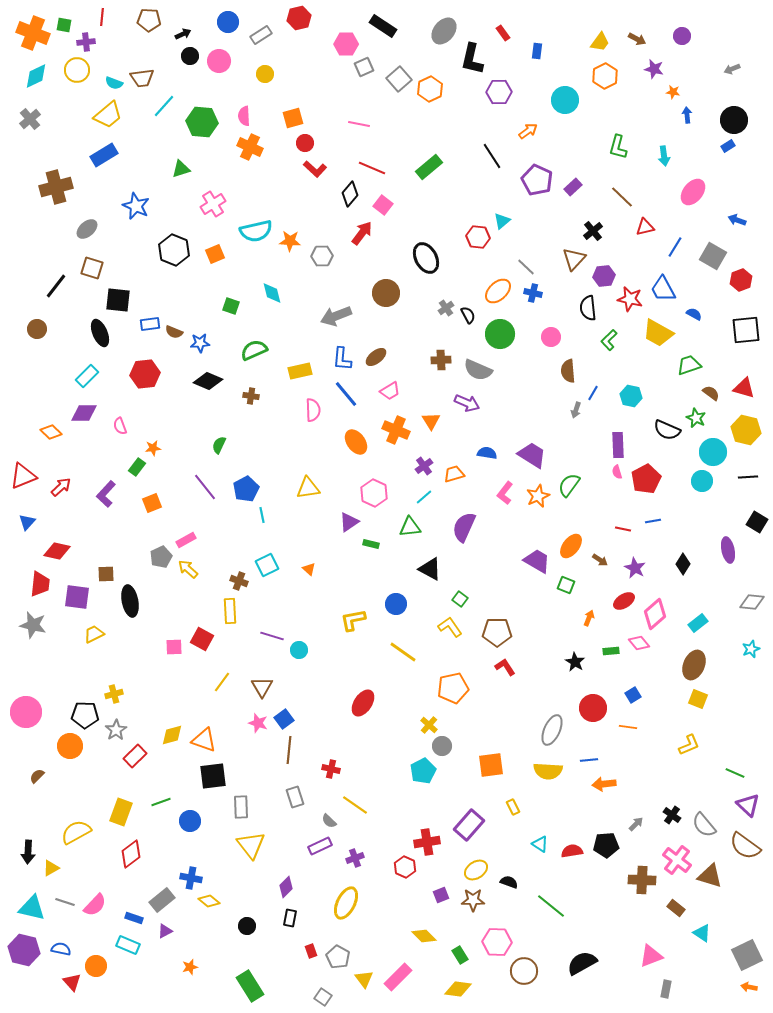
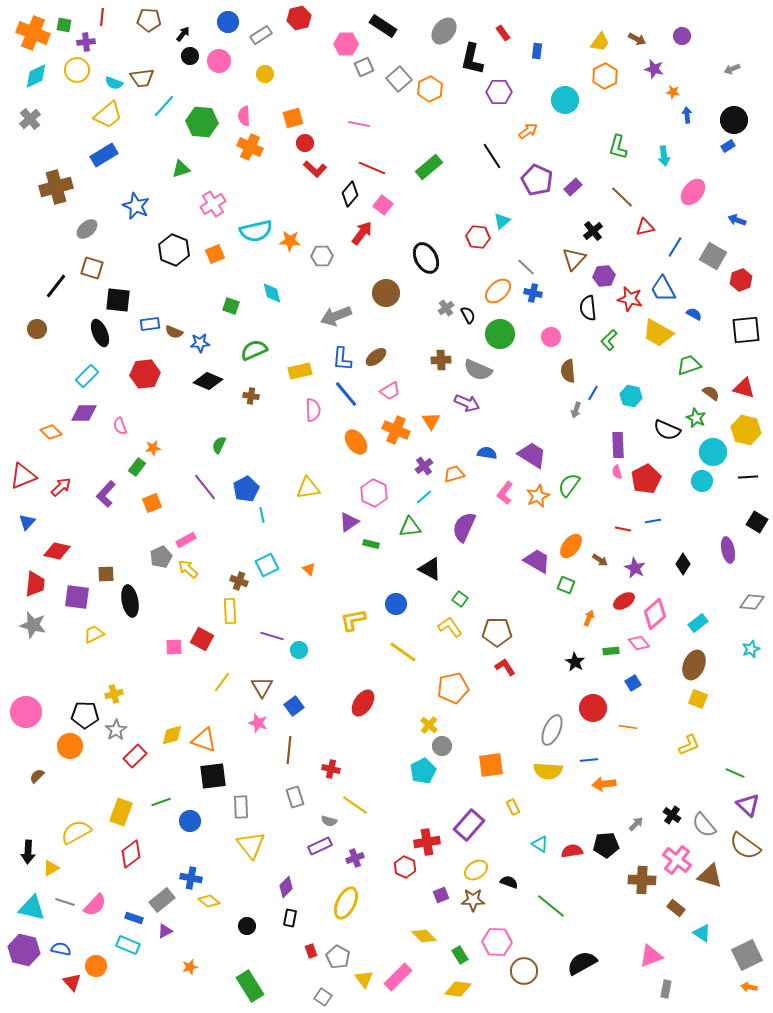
black arrow at (183, 34): rotated 28 degrees counterclockwise
red trapezoid at (40, 584): moved 5 px left
blue square at (633, 695): moved 12 px up
blue square at (284, 719): moved 10 px right, 13 px up
gray semicircle at (329, 821): rotated 28 degrees counterclockwise
